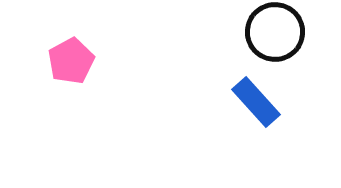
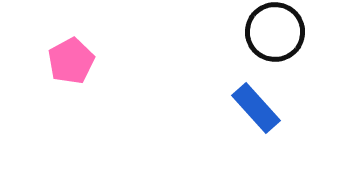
blue rectangle: moved 6 px down
